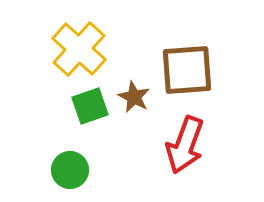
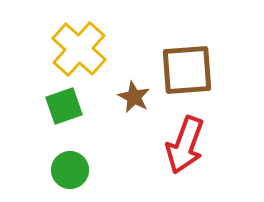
green square: moved 26 px left
